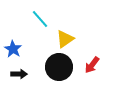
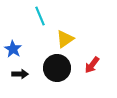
cyan line: moved 3 px up; rotated 18 degrees clockwise
black circle: moved 2 px left, 1 px down
black arrow: moved 1 px right
